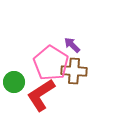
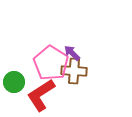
purple arrow: moved 8 px down
